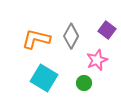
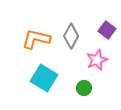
green circle: moved 5 px down
